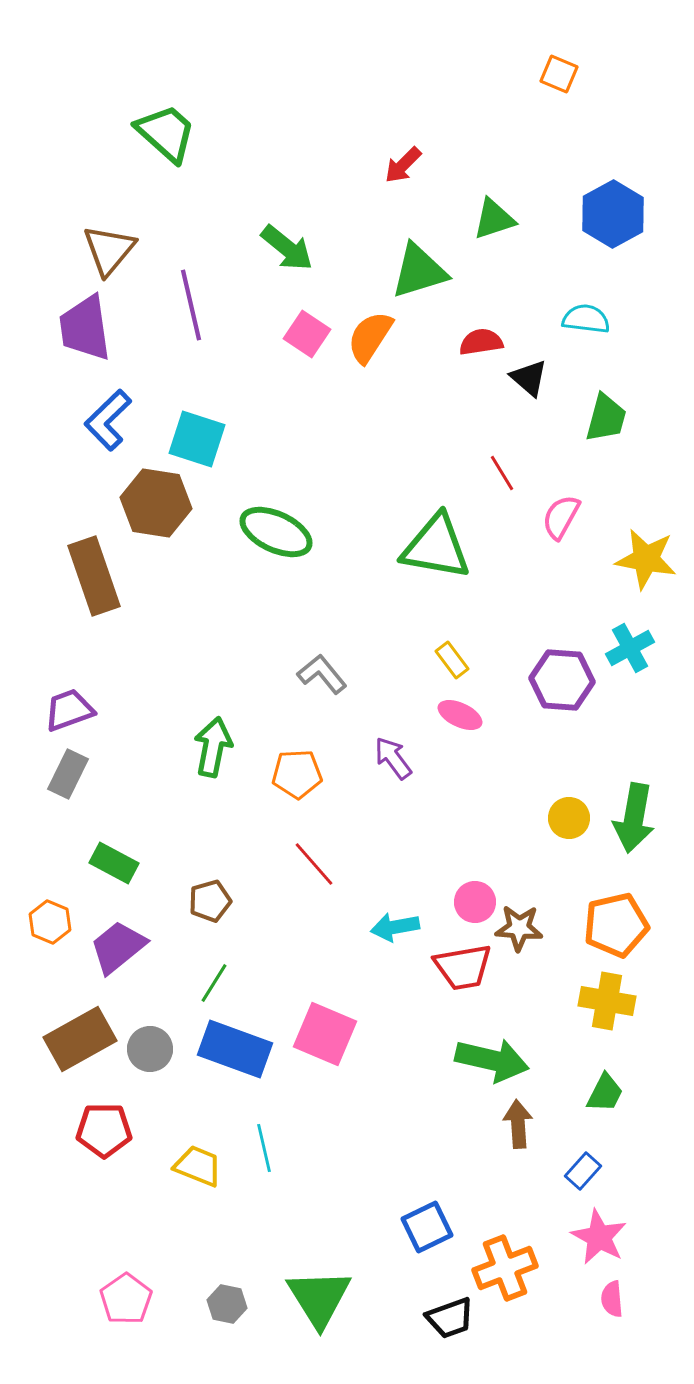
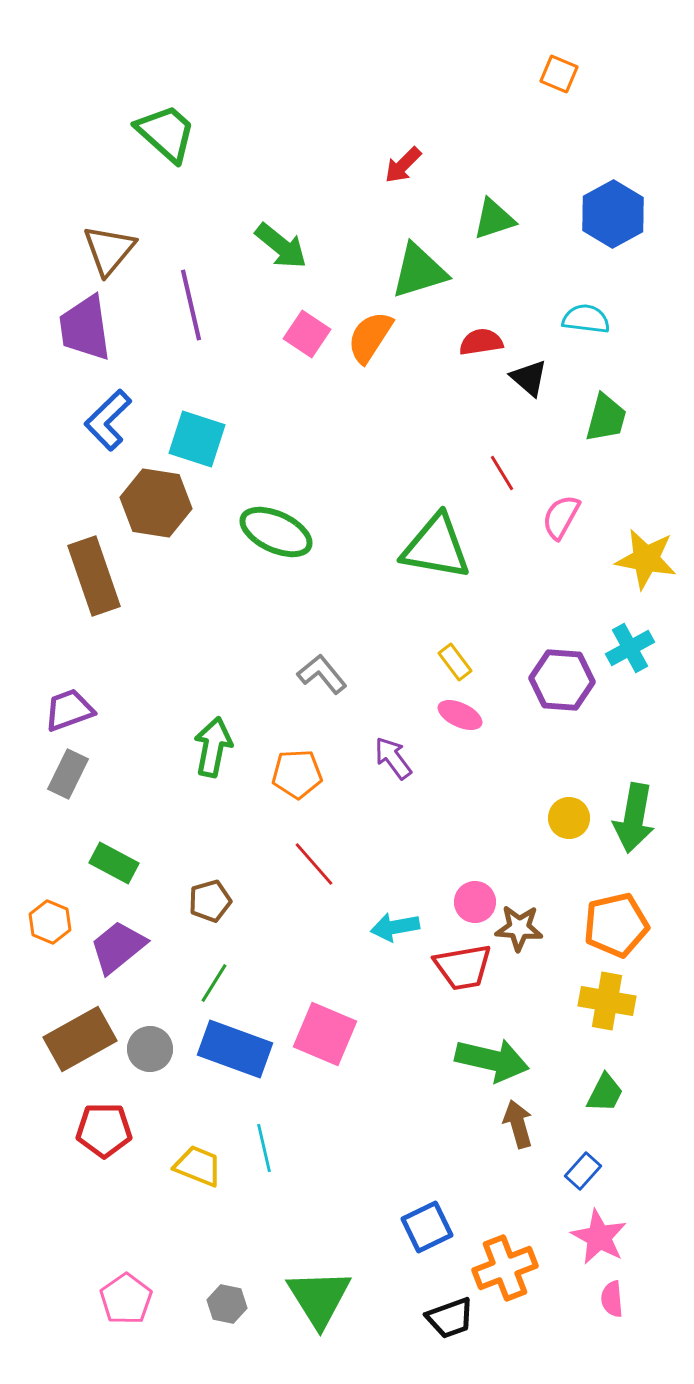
green arrow at (287, 248): moved 6 px left, 2 px up
yellow rectangle at (452, 660): moved 3 px right, 2 px down
brown arrow at (518, 1124): rotated 12 degrees counterclockwise
